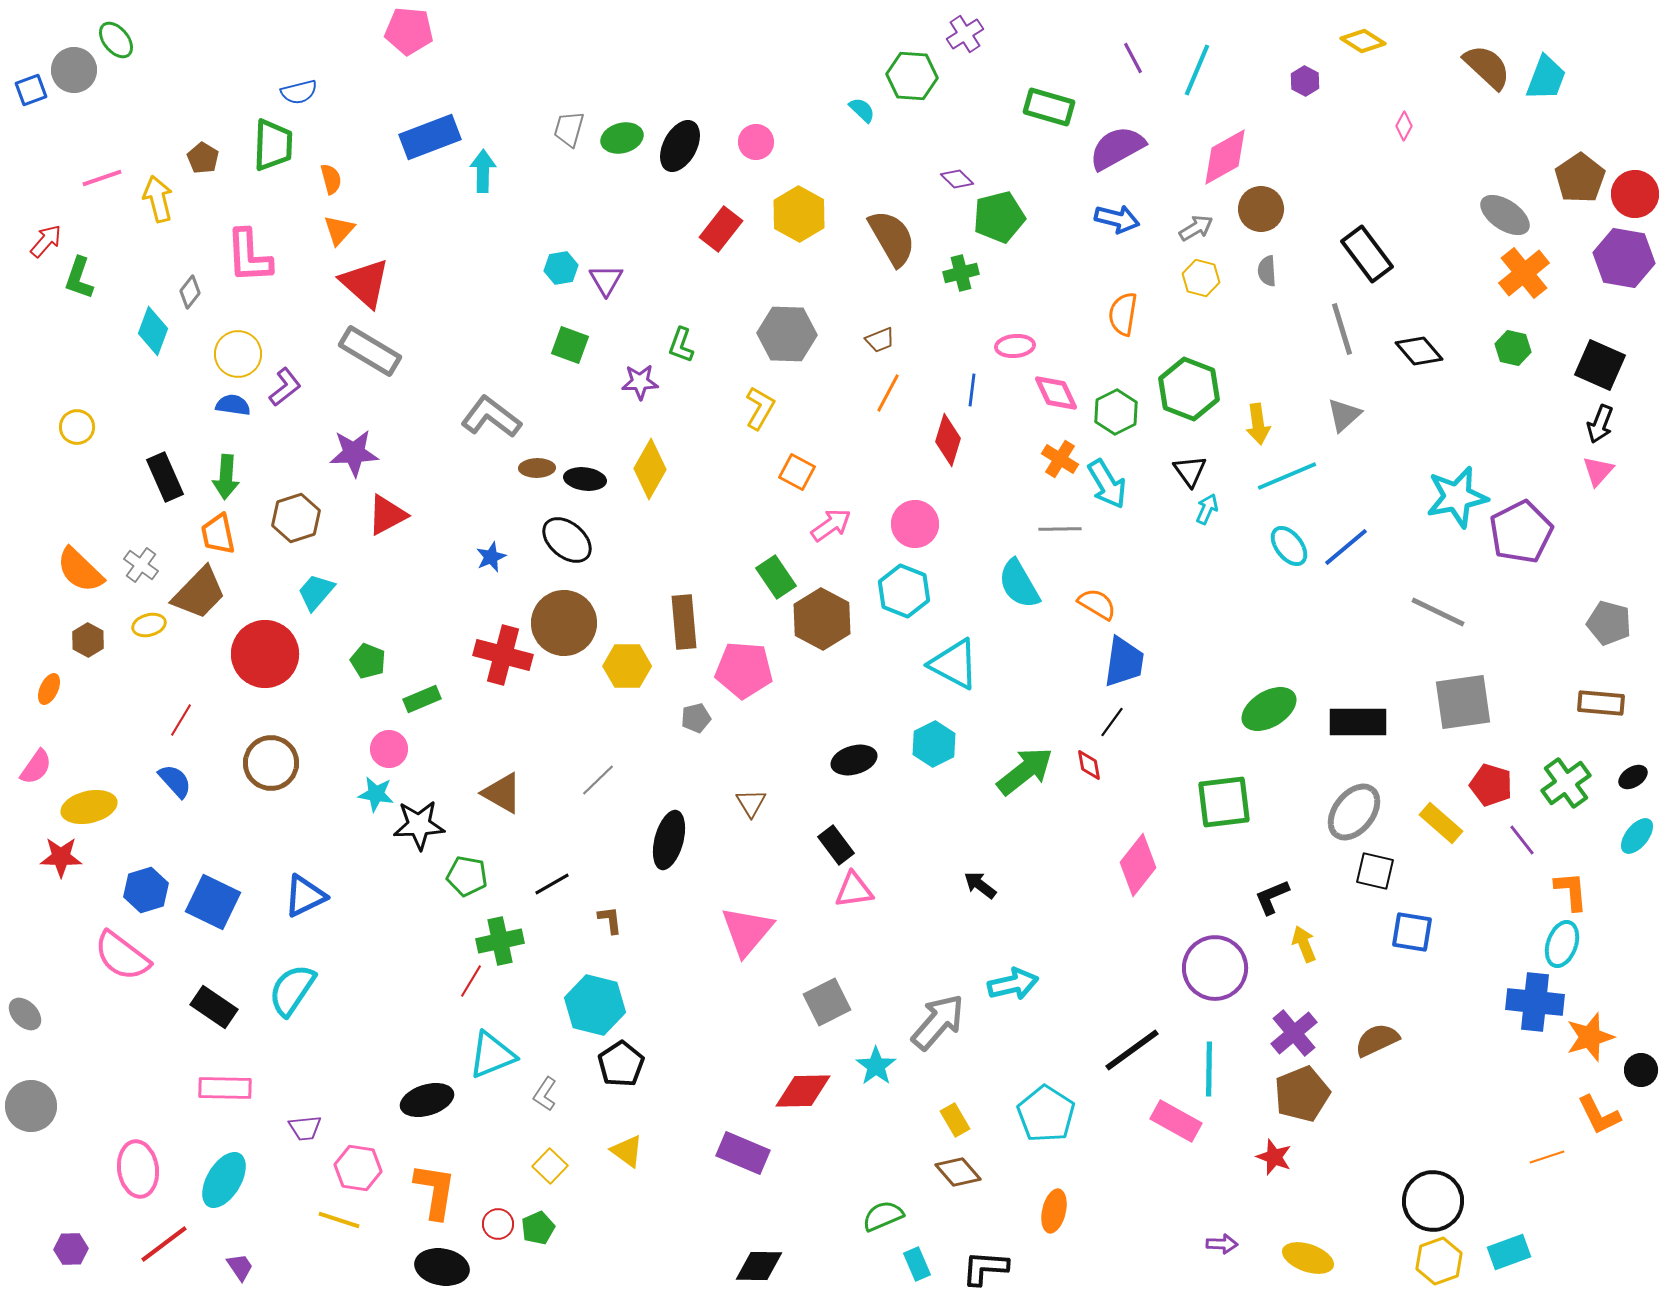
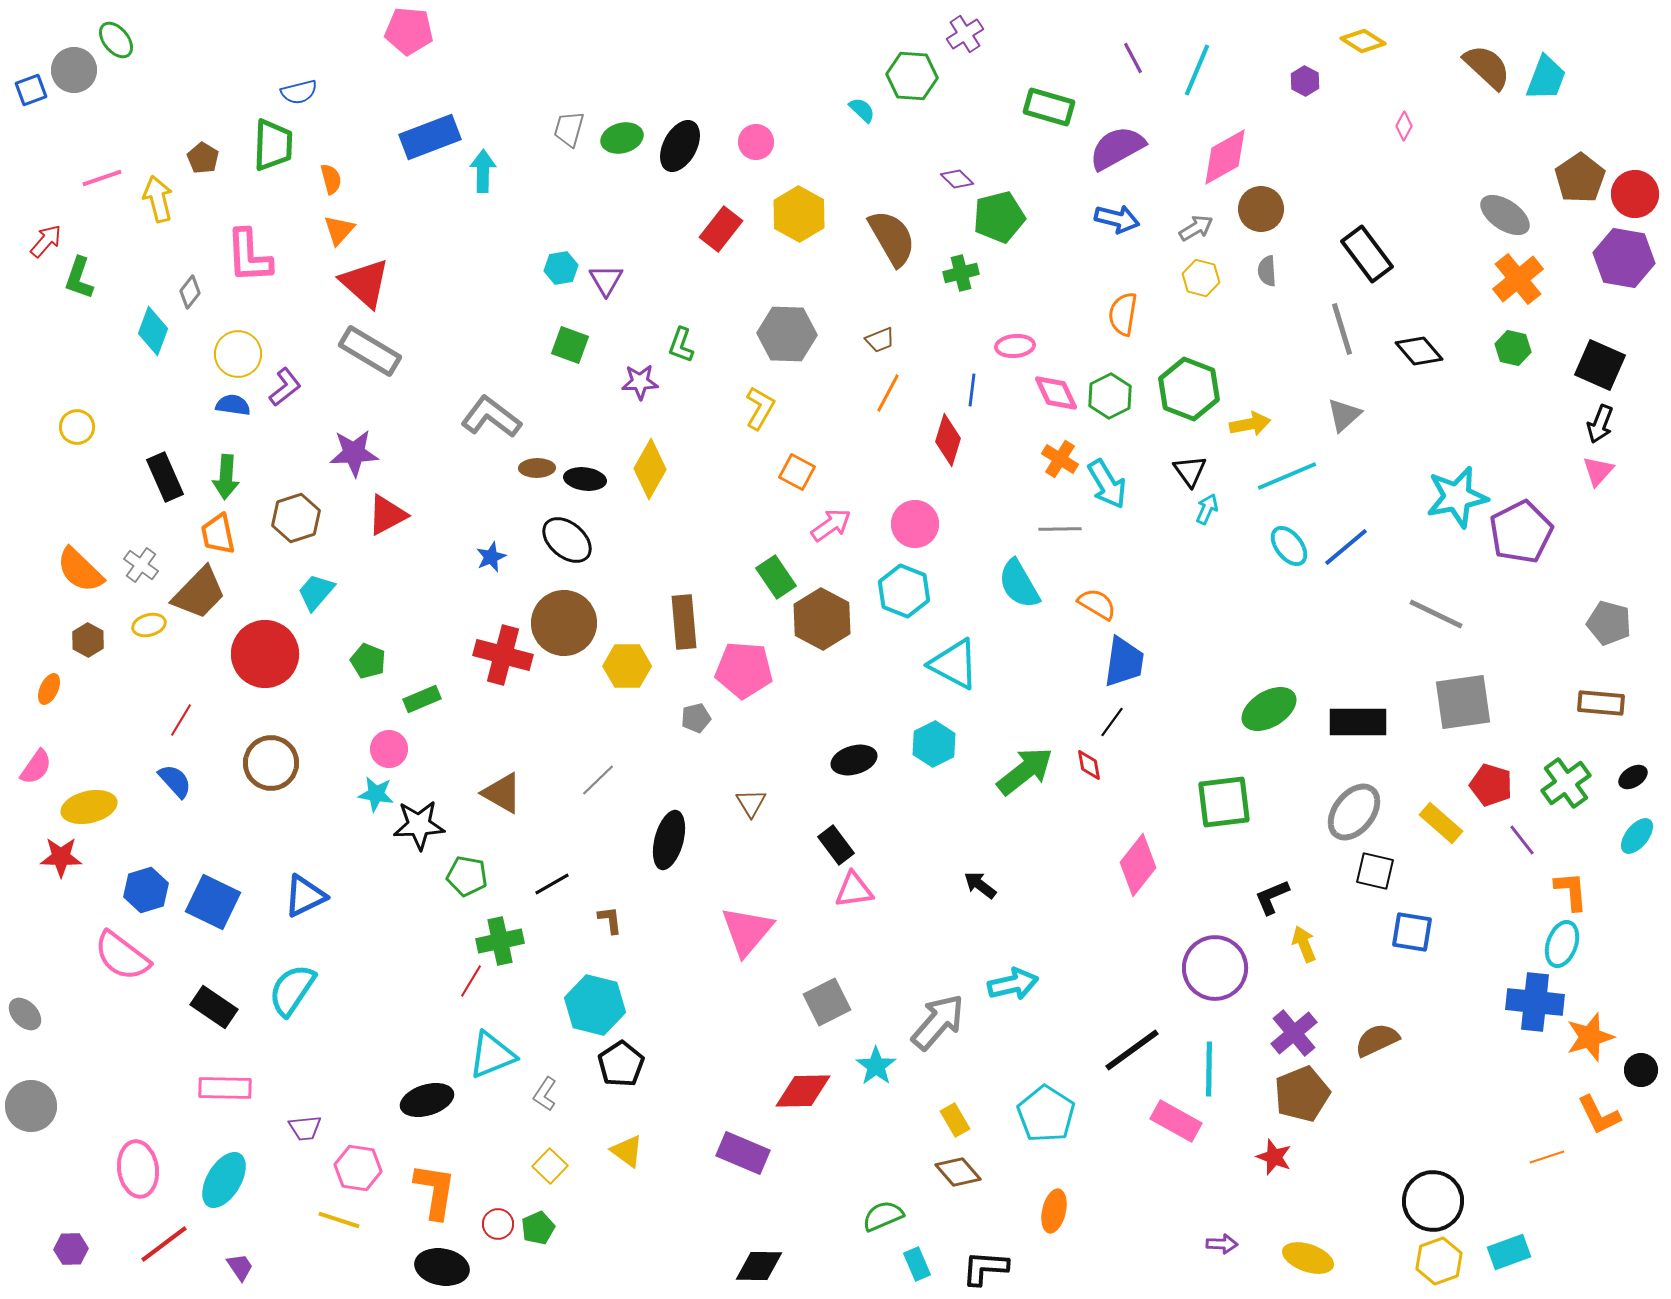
orange cross at (1524, 273): moved 6 px left, 6 px down
green hexagon at (1116, 412): moved 6 px left, 16 px up
yellow arrow at (1258, 424): moved 8 px left; rotated 93 degrees counterclockwise
gray line at (1438, 612): moved 2 px left, 2 px down
